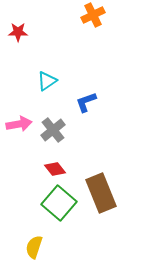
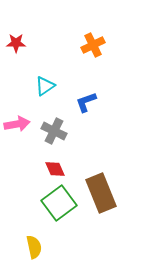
orange cross: moved 30 px down
red star: moved 2 px left, 11 px down
cyan triangle: moved 2 px left, 5 px down
pink arrow: moved 2 px left
gray cross: moved 1 px right, 1 px down; rotated 25 degrees counterclockwise
red diamond: rotated 15 degrees clockwise
green square: rotated 12 degrees clockwise
yellow semicircle: rotated 150 degrees clockwise
